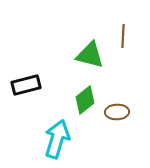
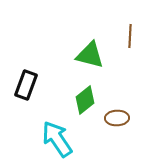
brown line: moved 7 px right
black rectangle: rotated 56 degrees counterclockwise
brown ellipse: moved 6 px down
cyan arrow: rotated 51 degrees counterclockwise
